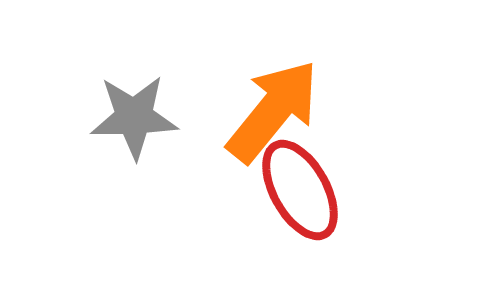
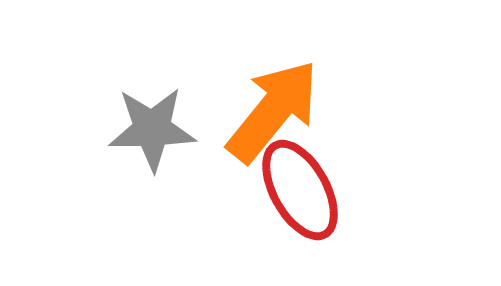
gray star: moved 18 px right, 12 px down
